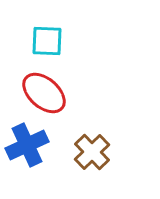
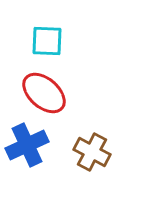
brown cross: rotated 18 degrees counterclockwise
